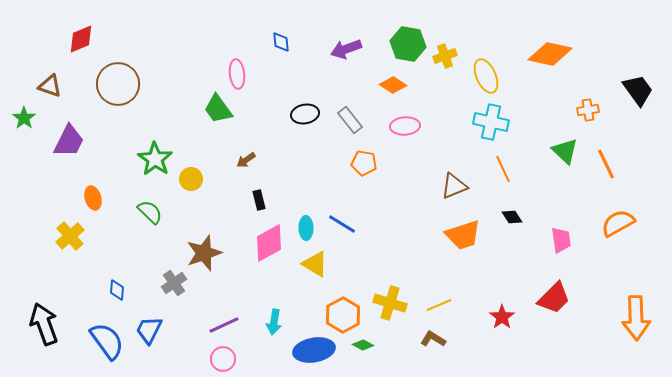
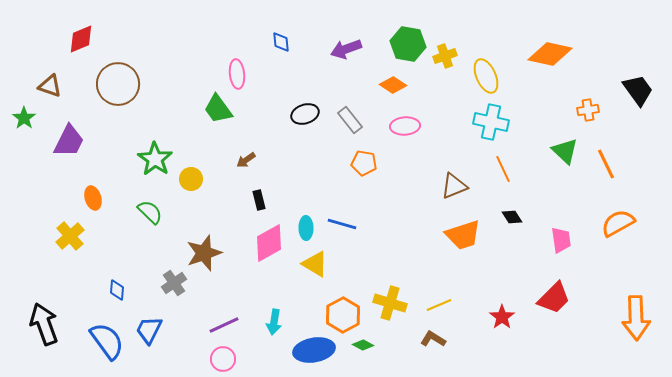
black ellipse at (305, 114): rotated 8 degrees counterclockwise
blue line at (342, 224): rotated 16 degrees counterclockwise
